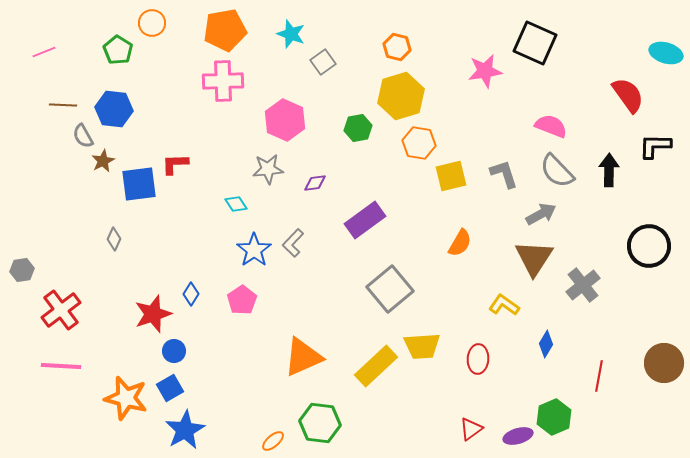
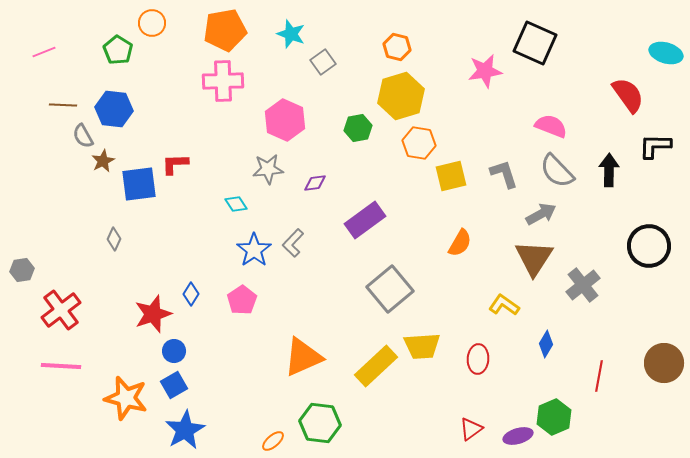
blue square at (170, 388): moved 4 px right, 3 px up
